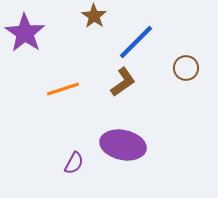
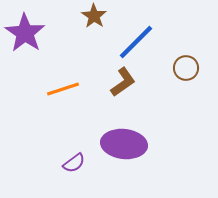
purple ellipse: moved 1 px right, 1 px up; rotated 6 degrees counterclockwise
purple semicircle: rotated 25 degrees clockwise
